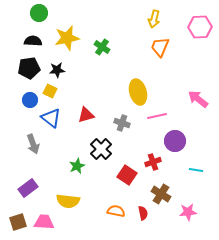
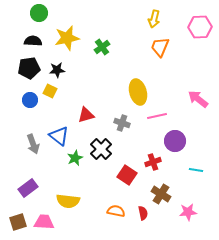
green cross: rotated 21 degrees clockwise
blue triangle: moved 8 px right, 18 px down
green star: moved 2 px left, 8 px up
